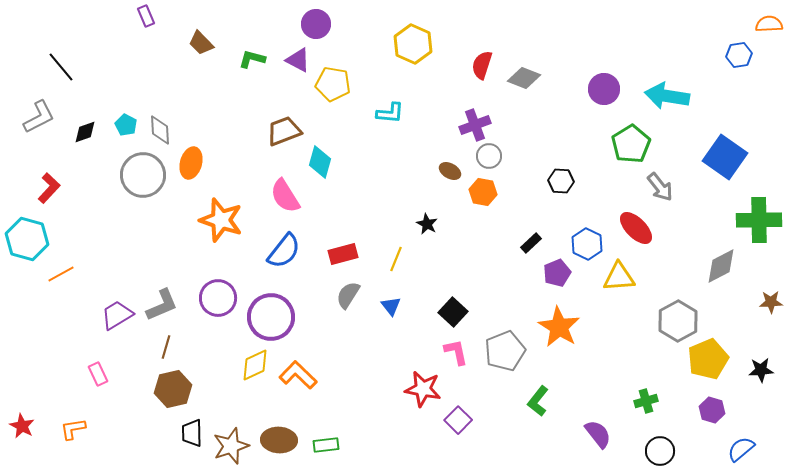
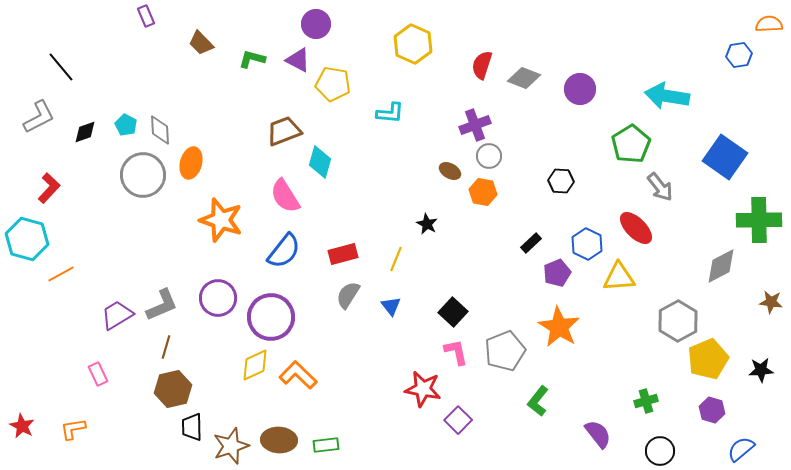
purple circle at (604, 89): moved 24 px left
brown star at (771, 302): rotated 10 degrees clockwise
black trapezoid at (192, 433): moved 6 px up
